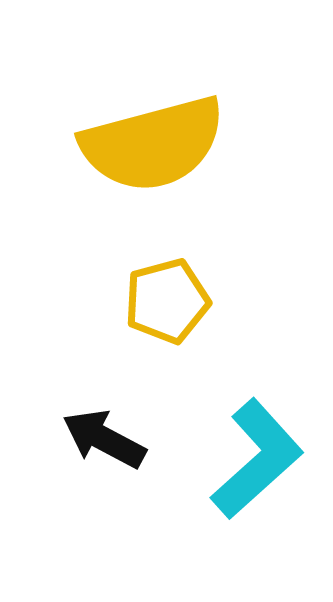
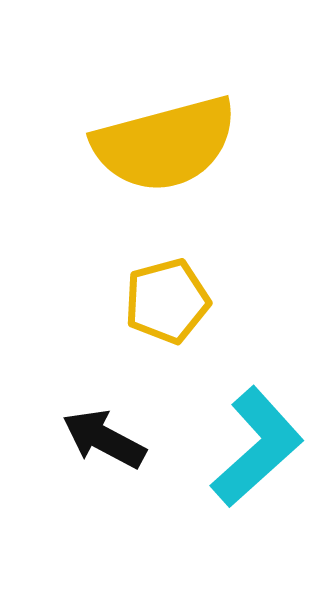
yellow semicircle: moved 12 px right
cyan L-shape: moved 12 px up
